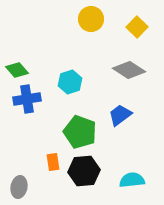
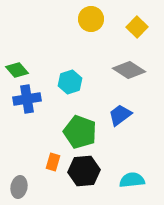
orange rectangle: rotated 24 degrees clockwise
